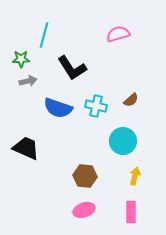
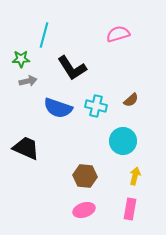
pink rectangle: moved 1 px left, 3 px up; rotated 10 degrees clockwise
